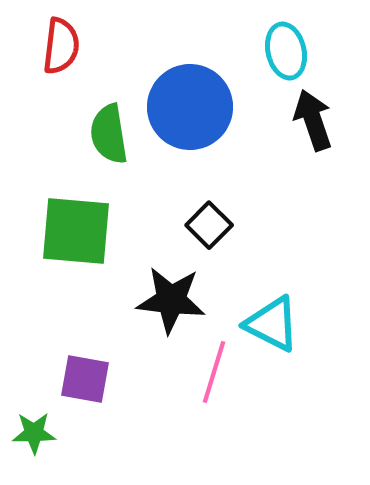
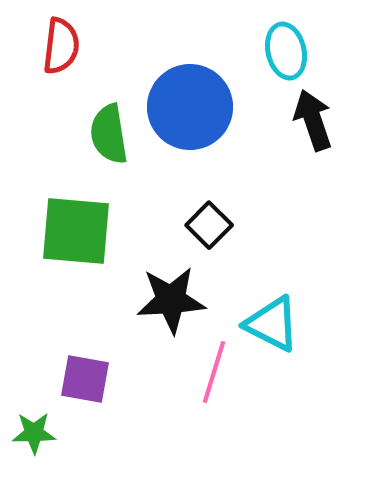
black star: rotated 10 degrees counterclockwise
